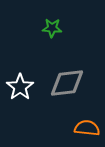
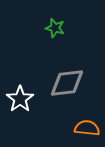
green star: moved 3 px right; rotated 12 degrees clockwise
white star: moved 12 px down
